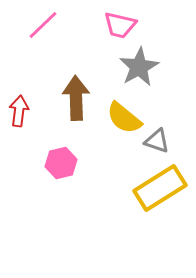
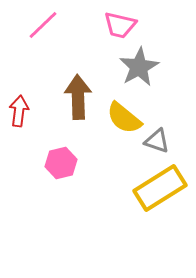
brown arrow: moved 2 px right, 1 px up
